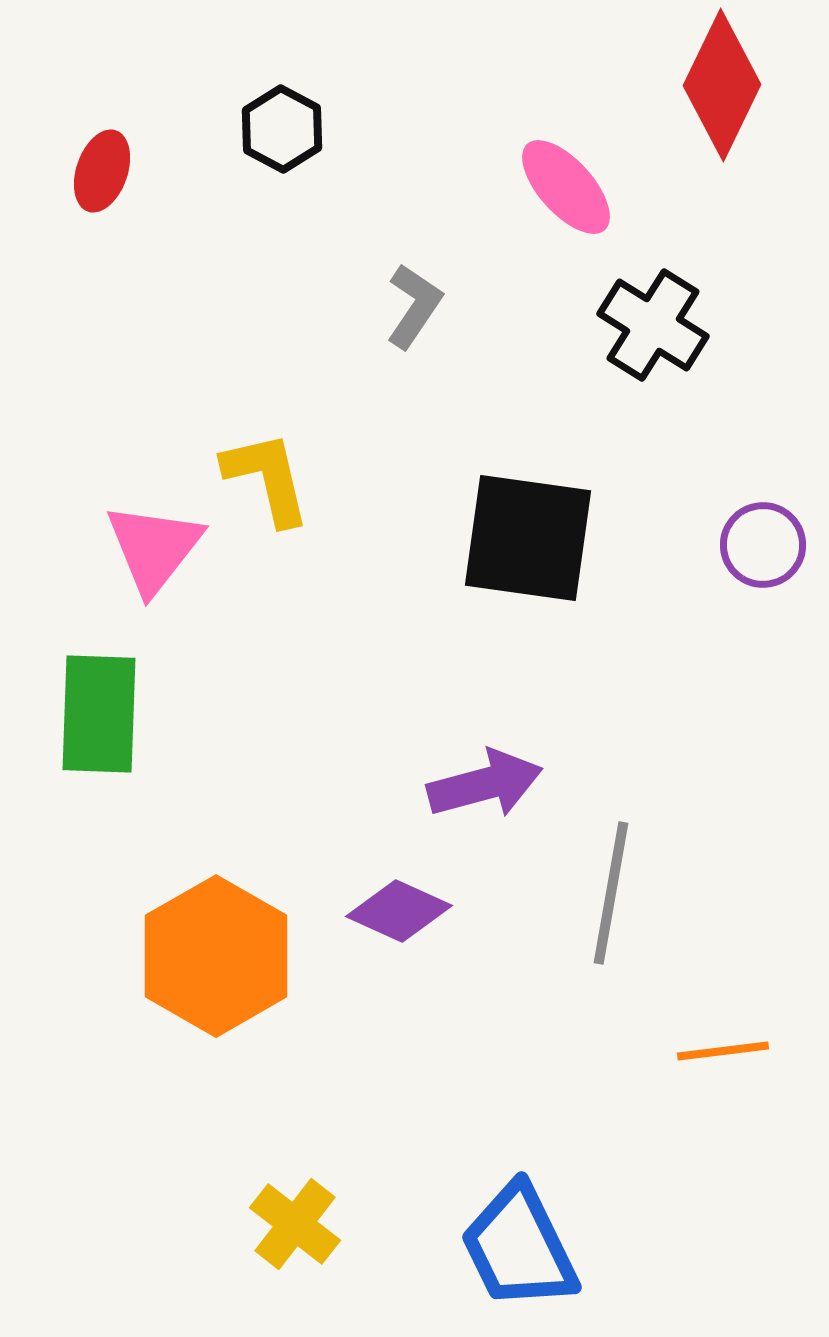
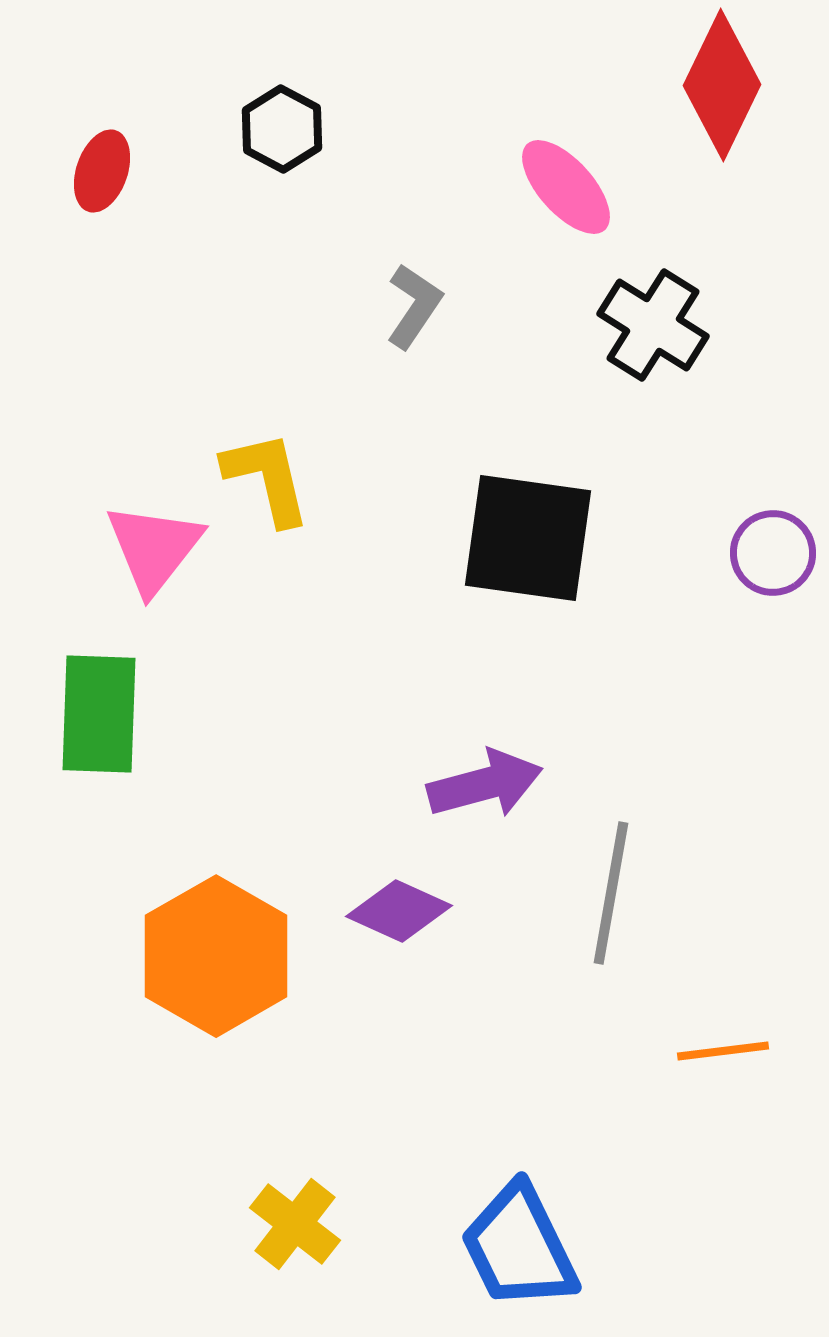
purple circle: moved 10 px right, 8 px down
